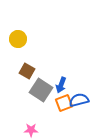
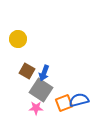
blue arrow: moved 17 px left, 12 px up
pink star: moved 5 px right, 22 px up
